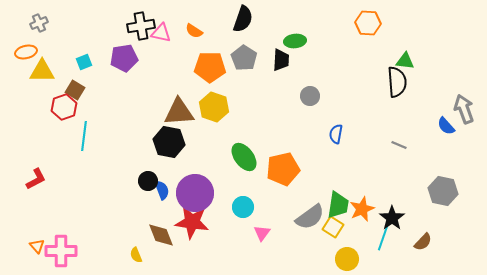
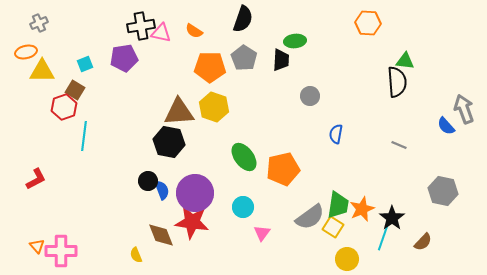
cyan square at (84, 62): moved 1 px right, 2 px down
